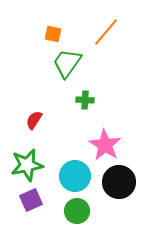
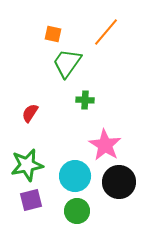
red semicircle: moved 4 px left, 7 px up
purple square: rotated 10 degrees clockwise
